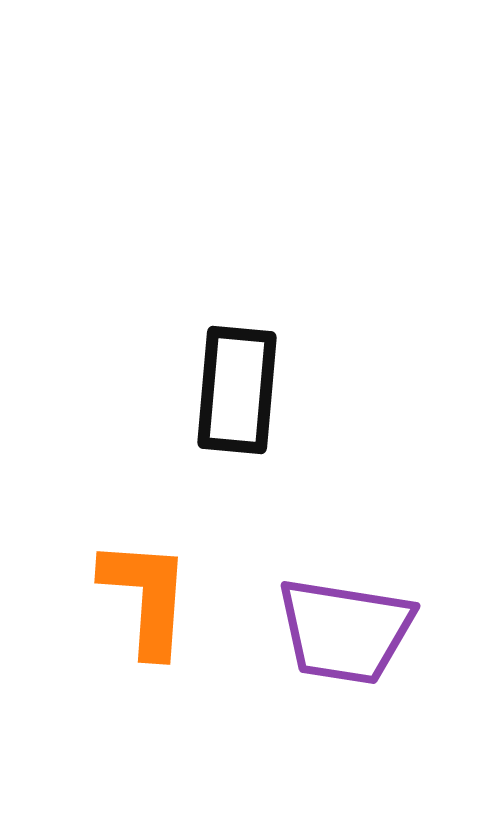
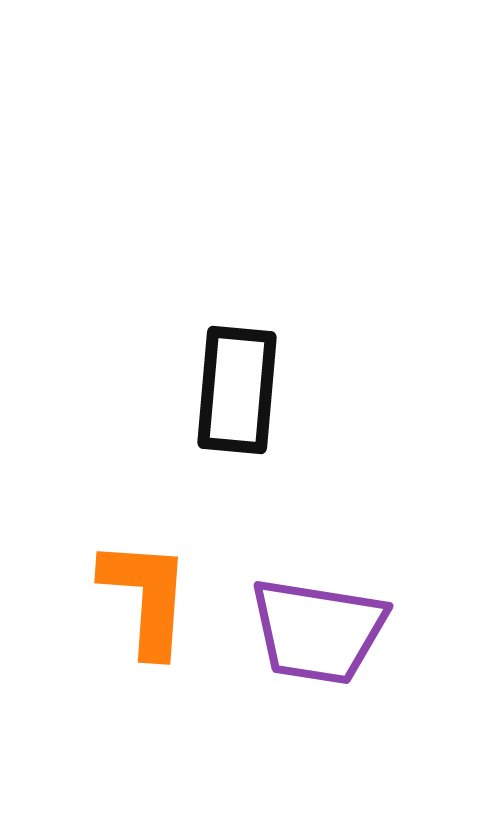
purple trapezoid: moved 27 px left
